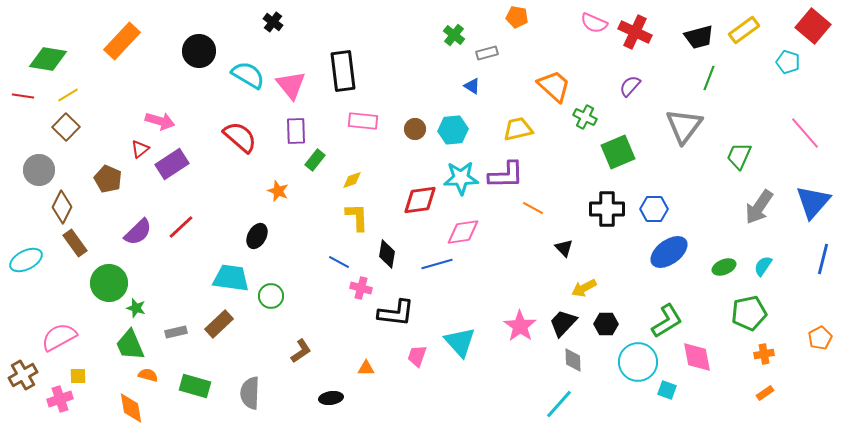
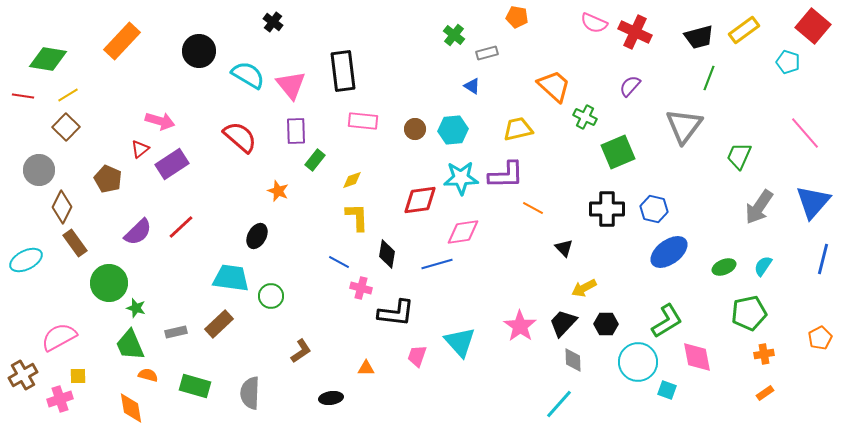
blue hexagon at (654, 209): rotated 12 degrees clockwise
